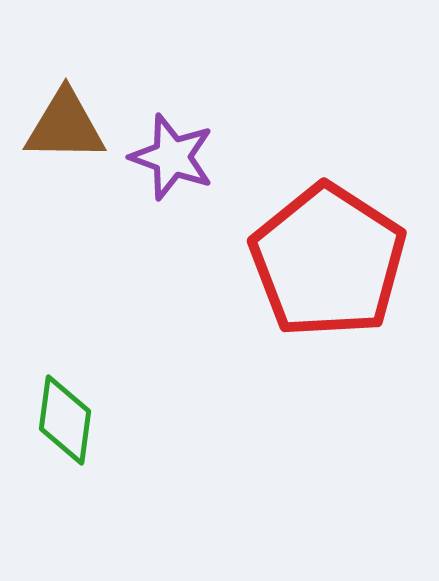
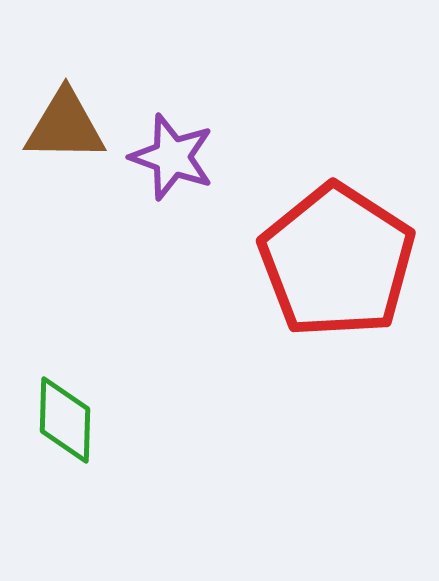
red pentagon: moved 9 px right
green diamond: rotated 6 degrees counterclockwise
